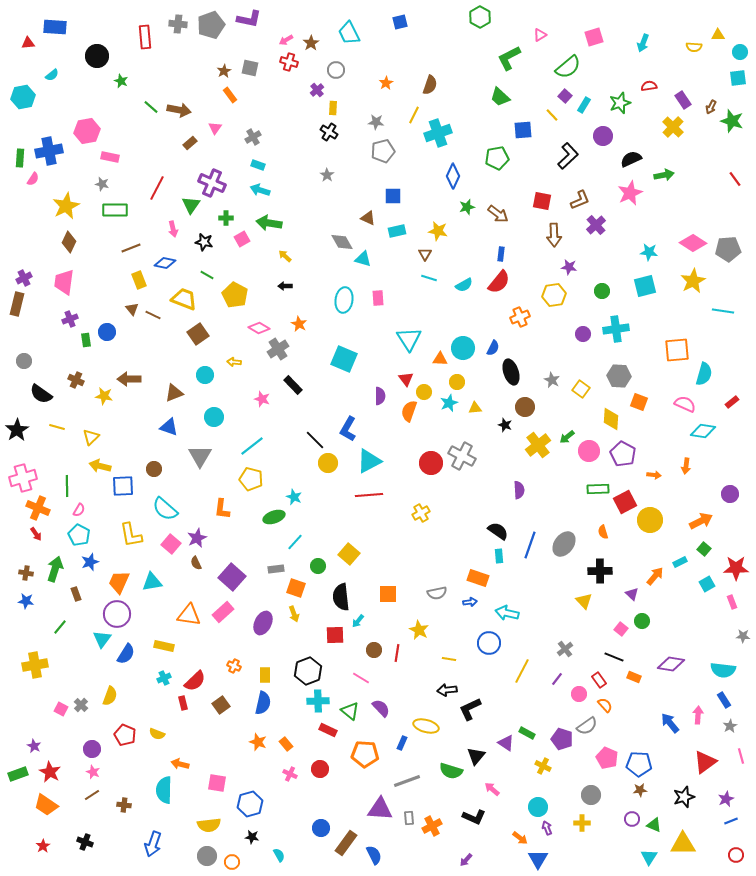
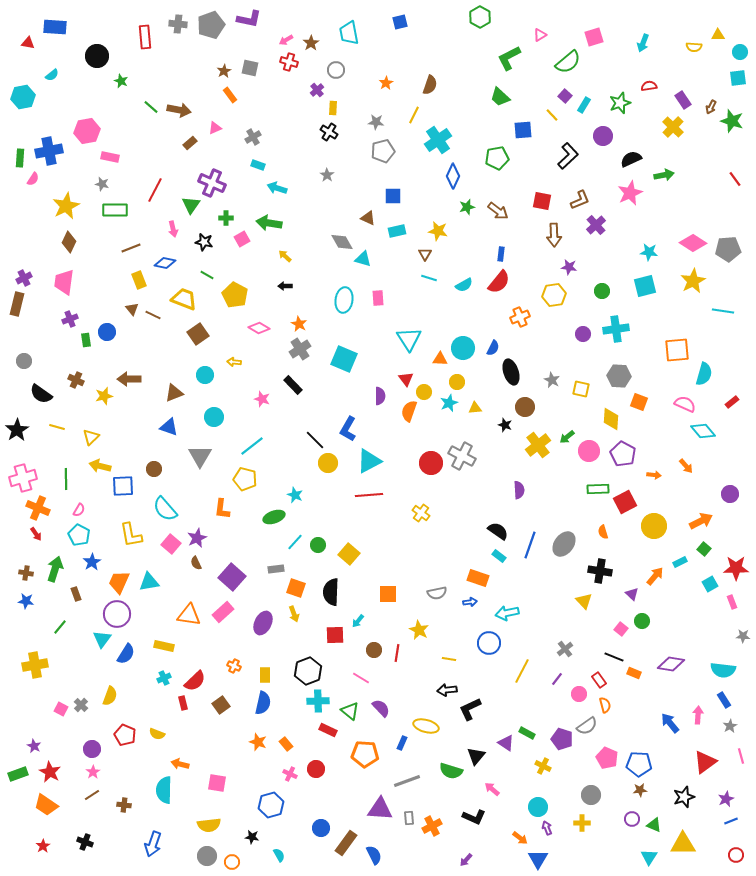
cyan trapezoid at (349, 33): rotated 15 degrees clockwise
red triangle at (28, 43): rotated 16 degrees clockwise
green semicircle at (568, 67): moved 5 px up
pink triangle at (215, 128): rotated 32 degrees clockwise
cyan cross at (438, 133): moved 7 px down; rotated 16 degrees counterclockwise
red line at (157, 188): moved 2 px left, 2 px down
cyan arrow at (260, 190): moved 17 px right, 2 px up
brown arrow at (498, 214): moved 3 px up
gray cross at (278, 349): moved 22 px right
yellow square at (581, 389): rotated 24 degrees counterclockwise
yellow star at (104, 396): rotated 24 degrees counterclockwise
cyan diamond at (703, 431): rotated 40 degrees clockwise
orange arrow at (686, 466): rotated 49 degrees counterclockwise
yellow pentagon at (251, 479): moved 6 px left
green line at (67, 486): moved 1 px left, 7 px up
cyan star at (294, 497): moved 1 px right, 2 px up
cyan semicircle at (165, 509): rotated 8 degrees clockwise
yellow cross at (421, 513): rotated 24 degrees counterclockwise
yellow circle at (650, 520): moved 4 px right, 6 px down
cyan rectangle at (499, 556): rotated 48 degrees counterclockwise
blue star at (90, 562): moved 2 px right; rotated 12 degrees counterclockwise
green circle at (318, 566): moved 21 px up
black cross at (600, 571): rotated 10 degrees clockwise
cyan triangle at (152, 582): moved 3 px left
cyan square at (707, 584): moved 3 px right
black semicircle at (341, 597): moved 10 px left, 5 px up; rotated 8 degrees clockwise
cyan arrow at (507, 613): rotated 25 degrees counterclockwise
orange rectangle at (634, 677): moved 4 px up
orange semicircle at (605, 705): rotated 28 degrees clockwise
red circle at (320, 769): moved 4 px left
pink star at (93, 772): rotated 16 degrees clockwise
blue hexagon at (250, 804): moved 21 px right, 1 px down
